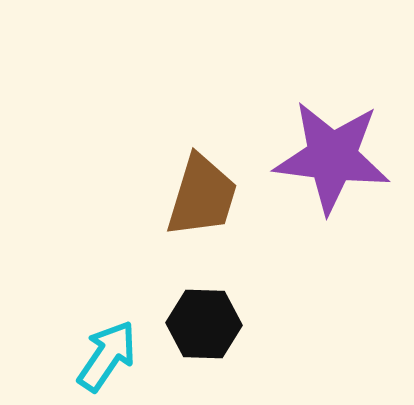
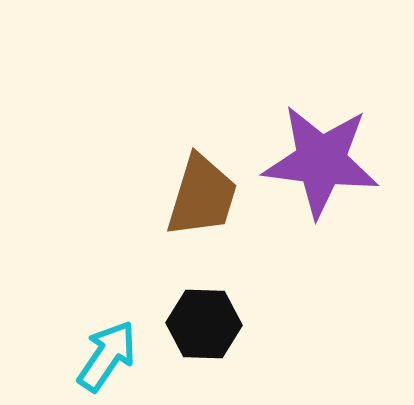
purple star: moved 11 px left, 4 px down
